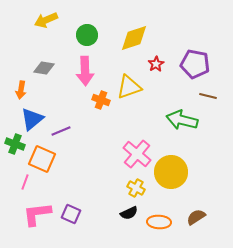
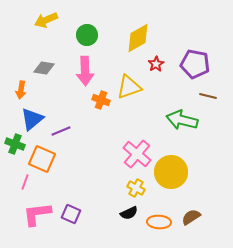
yellow diamond: moved 4 px right; rotated 12 degrees counterclockwise
brown semicircle: moved 5 px left
